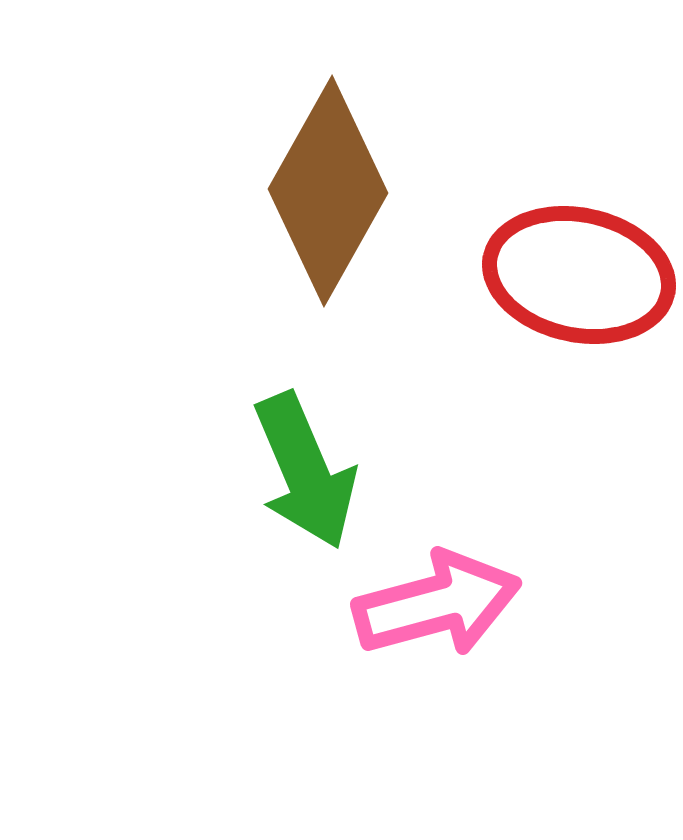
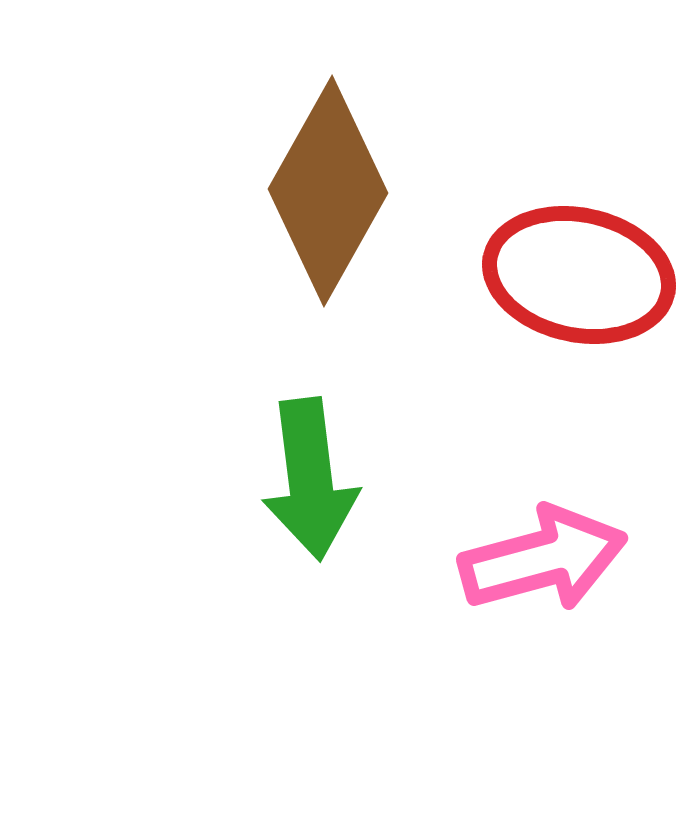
green arrow: moved 5 px right, 8 px down; rotated 16 degrees clockwise
pink arrow: moved 106 px right, 45 px up
